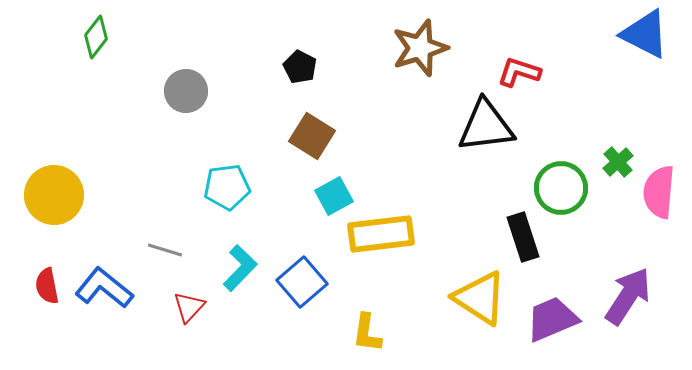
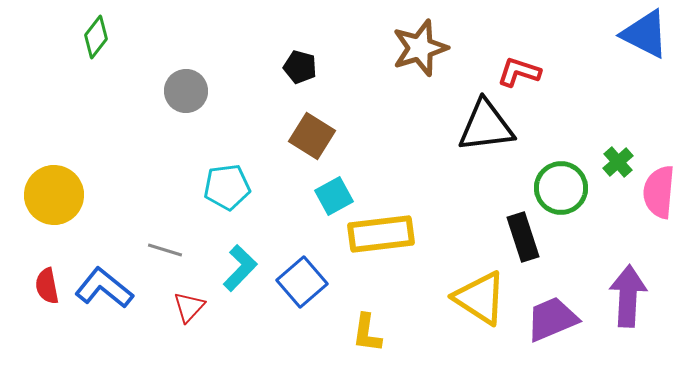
black pentagon: rotated 12 degrees counterclockwise
purple arrow: rotated 30 degrees counterclockwise
